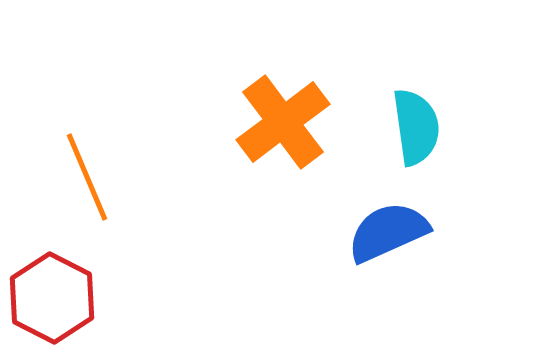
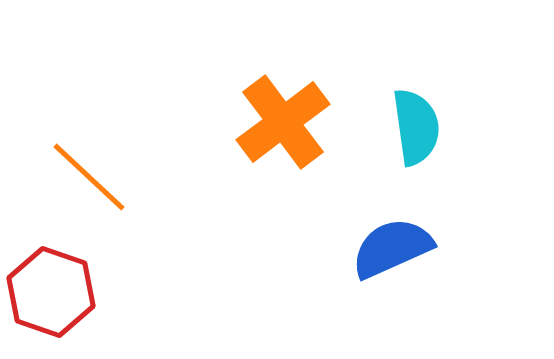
orange line: moved 2 px right; rotated 24 degrees counterclockwise
blue semicircle: moved 4 px right, 16 px down
red hexagon: moved 1 px left, 6 px up; rotated 8 degrees counterclockwise
